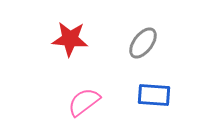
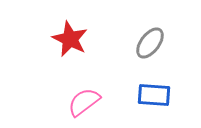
red star: rotated 21 degrees clockwise
gray ellipse: moved 7 px right
